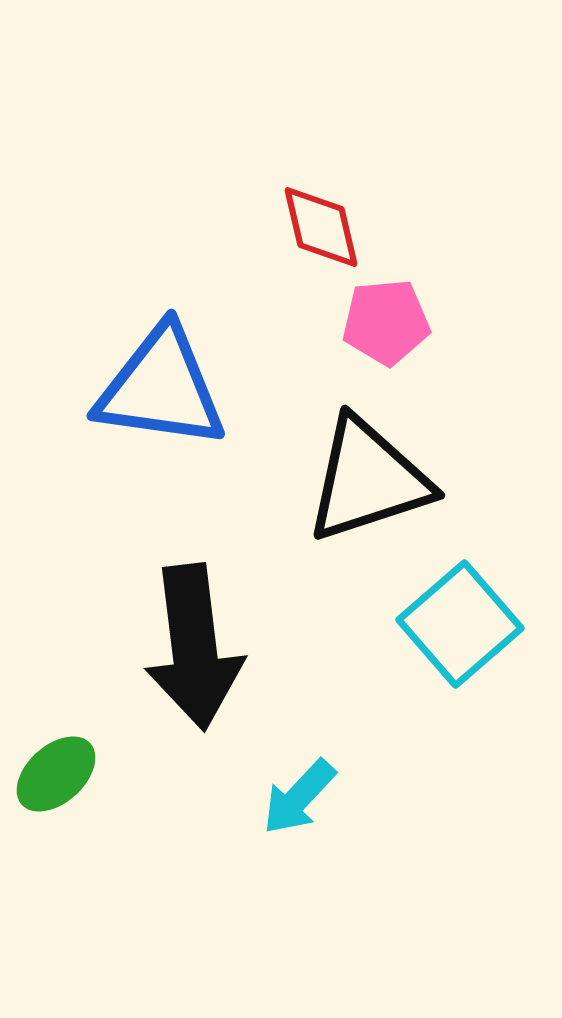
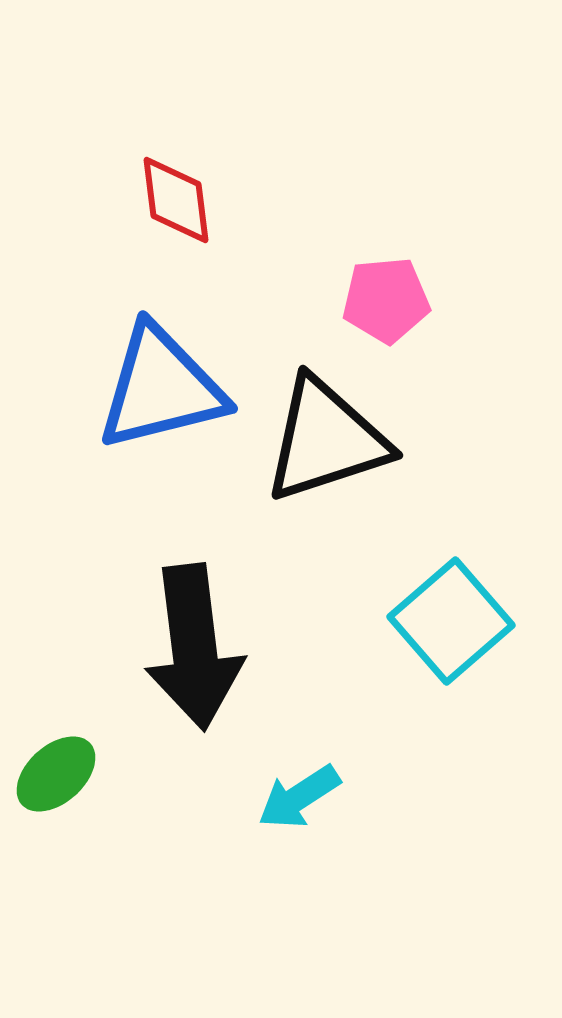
red diamond: moved 145 px left, 27 px up; rotated 6 degrees clockwise
pink pentagon: moved 22 px up
blue triangle: rotated 22 degrees counterclockwise
black triangle: moved 42 px left, 40 px up
cyan square: moved 9 px left, 3 px up
cyan arrow: rotated 14 degrees clockwise
